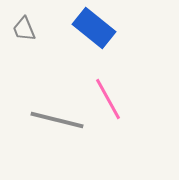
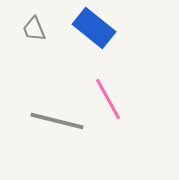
gray trapezoid: moved 10 px right
gray line: moved 1 px down
